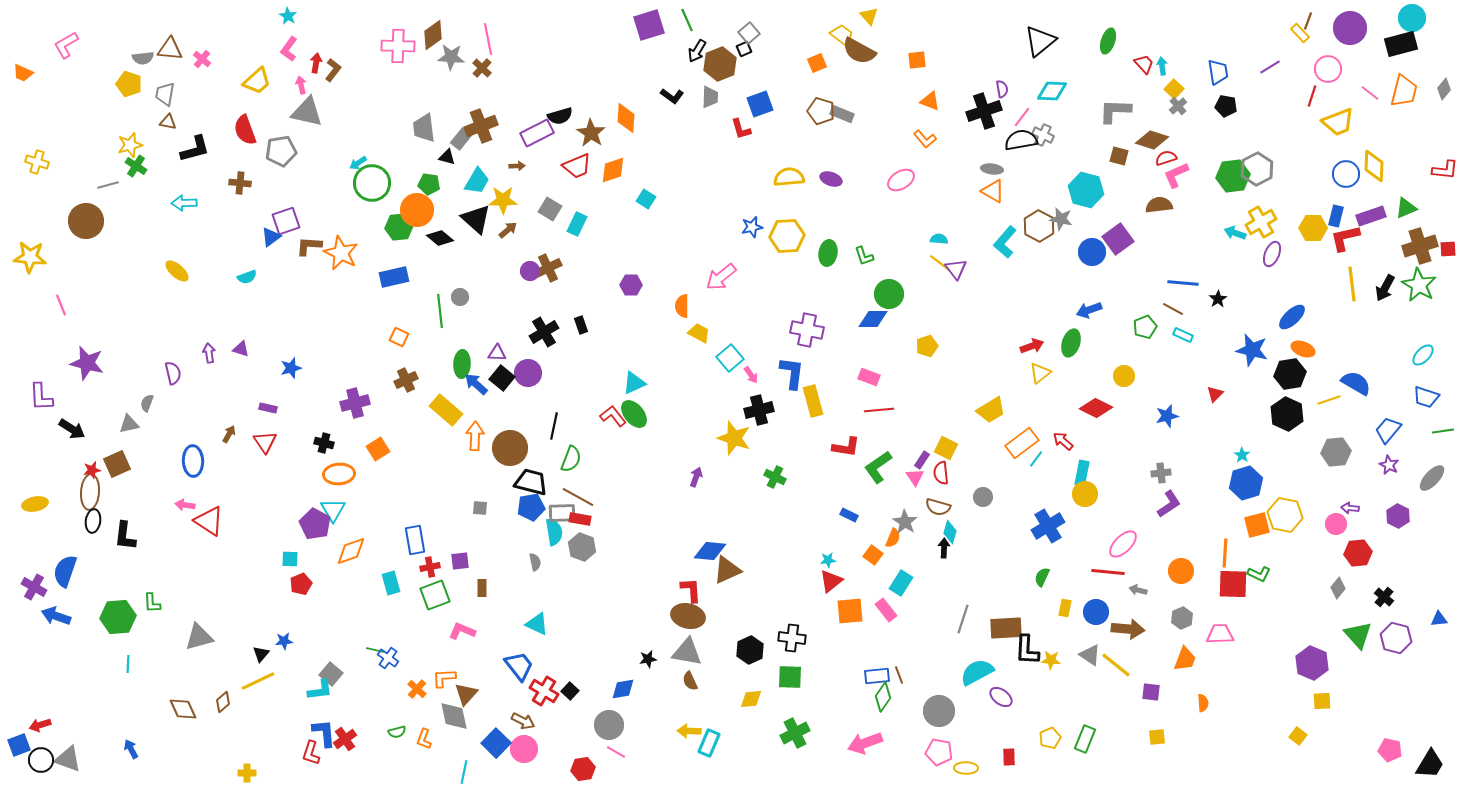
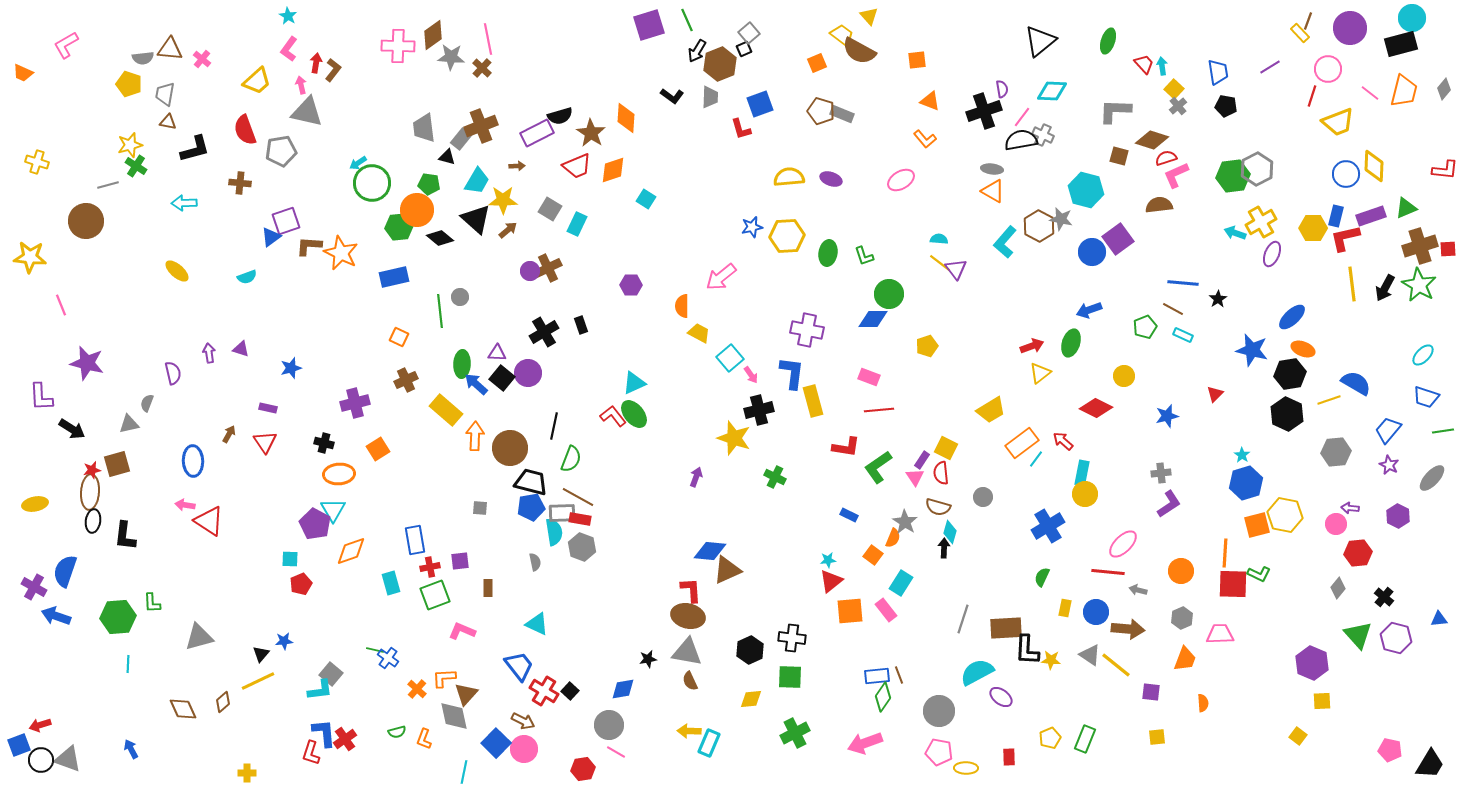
brown square at (117, 464): rotated 8 degrees clockwise
brown rectangle at (482, 588): moved 6 px right
